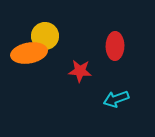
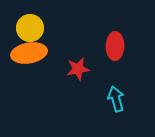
yellow circle: moved 15 px left, 8 px up
red star: moved 2 px left, 2 px up; rotated 15 degrees counterclockwise
cyan arrow: rotated 95 degrees clockwise
